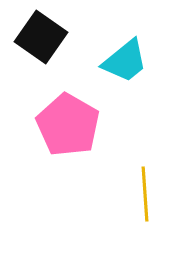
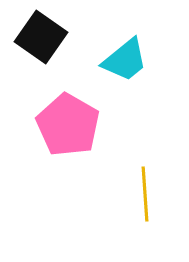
cyan trapezoid: moved 1 px up
